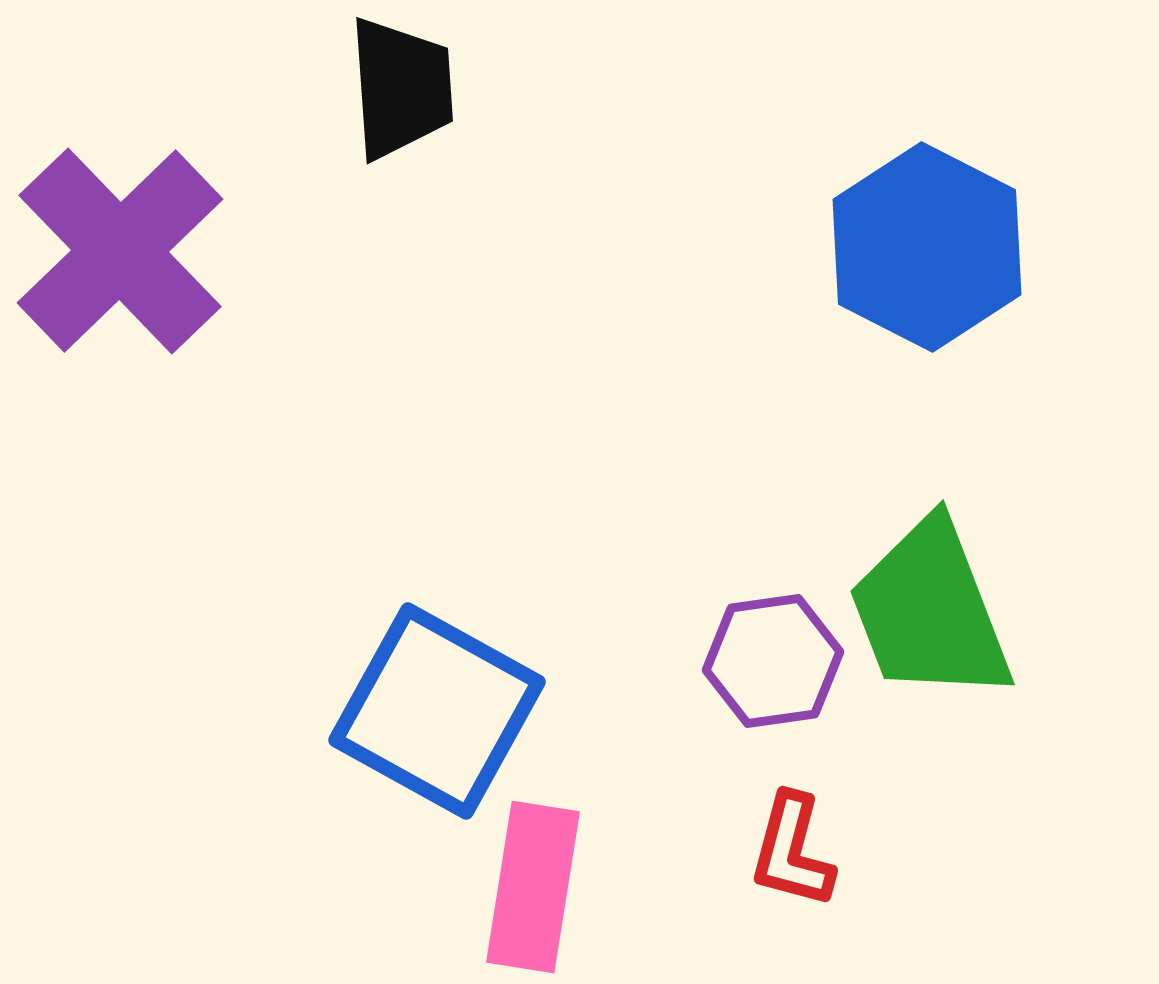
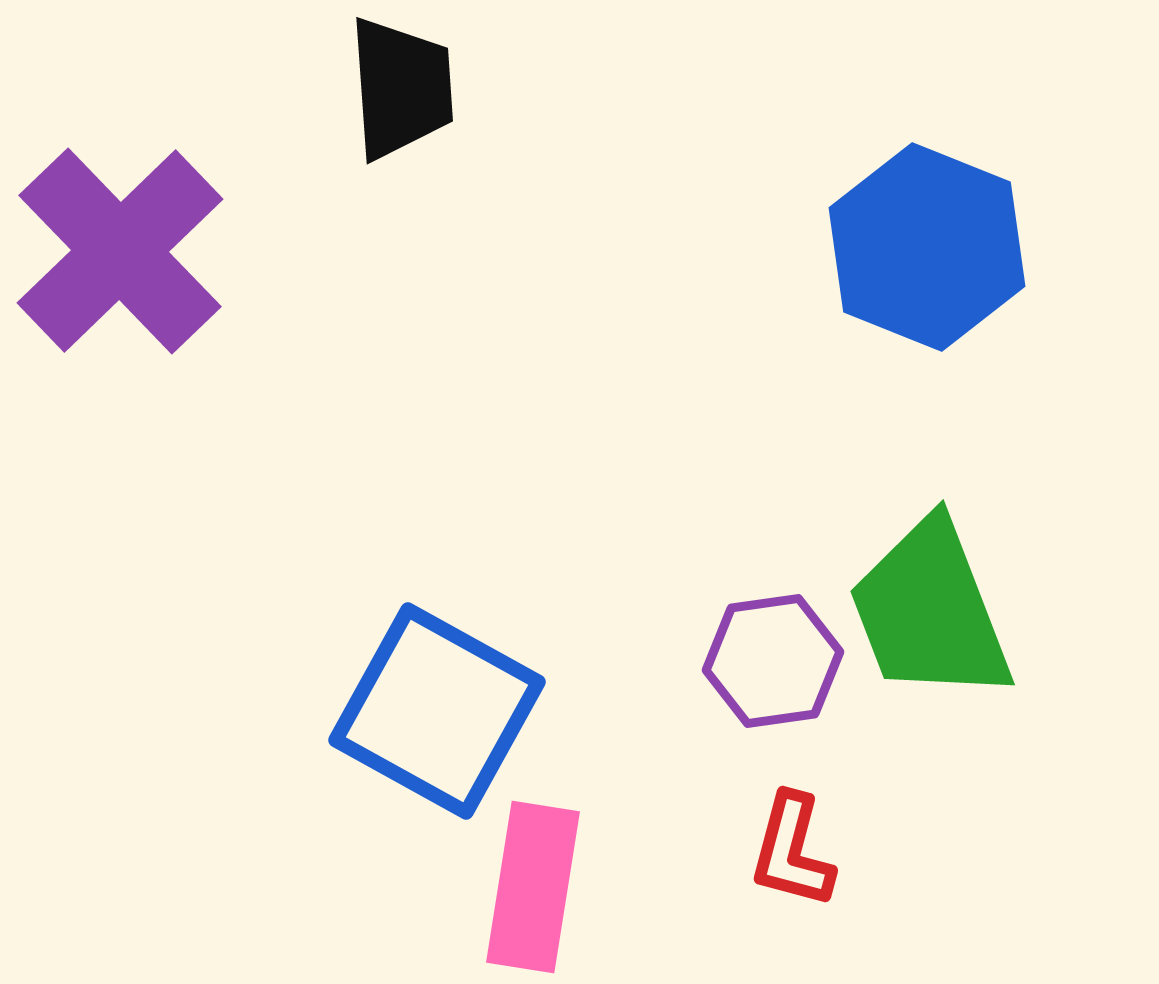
blue hexagon: rotated 5 degrees counterclockwise
